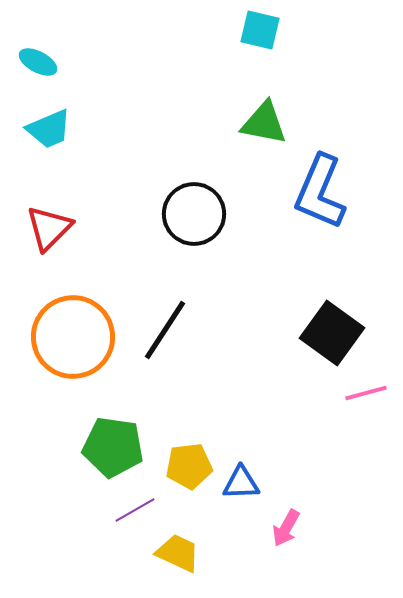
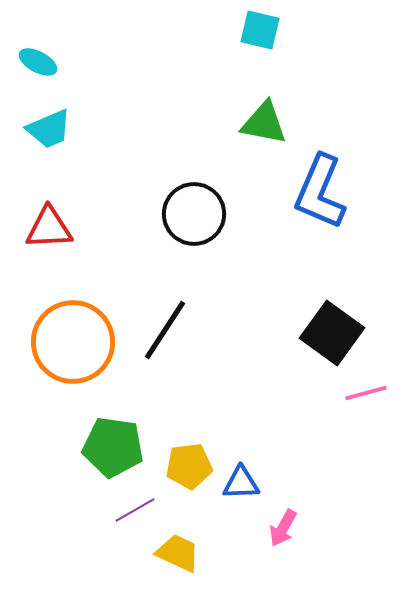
red triangle: rotated 42 degrees clockwise
orange circle: moved 5 px down
pink arrow: moved 3 px left
